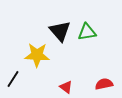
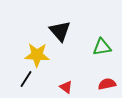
green triangle: moved 15 px right, 15 px down
black line: moved 13 px right
red semicircle: moved 3 px right
